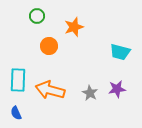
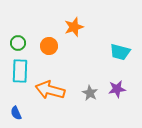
green circle: moved 19 px left, 27 px down
cyan rectangle: moved 2 px right, 9 px up
